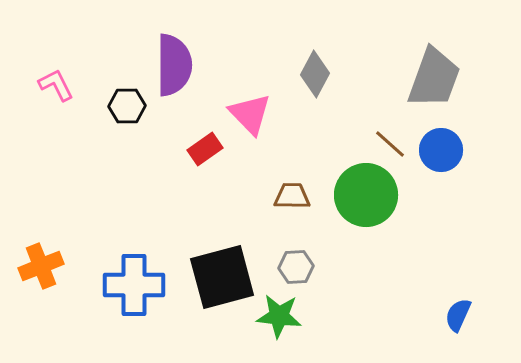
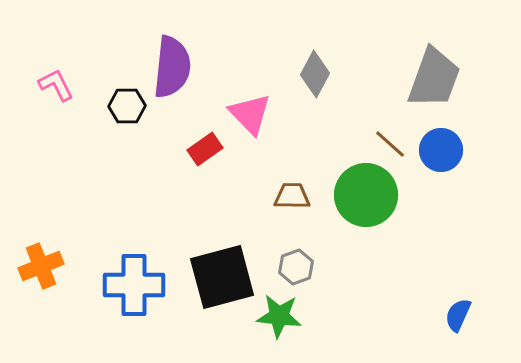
purple semicircle: moved 2 px left, 2 px down; rotated 6 degrees clockwise
gray hexagon: rotated 16 degrees counterclockwise
